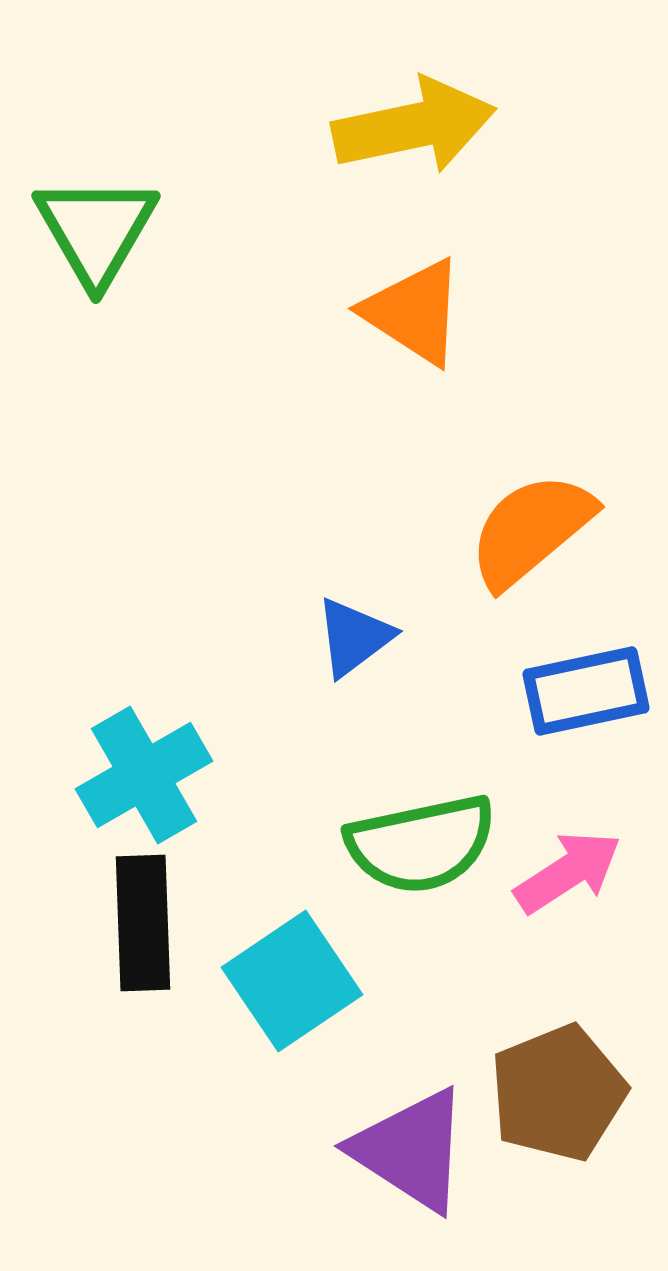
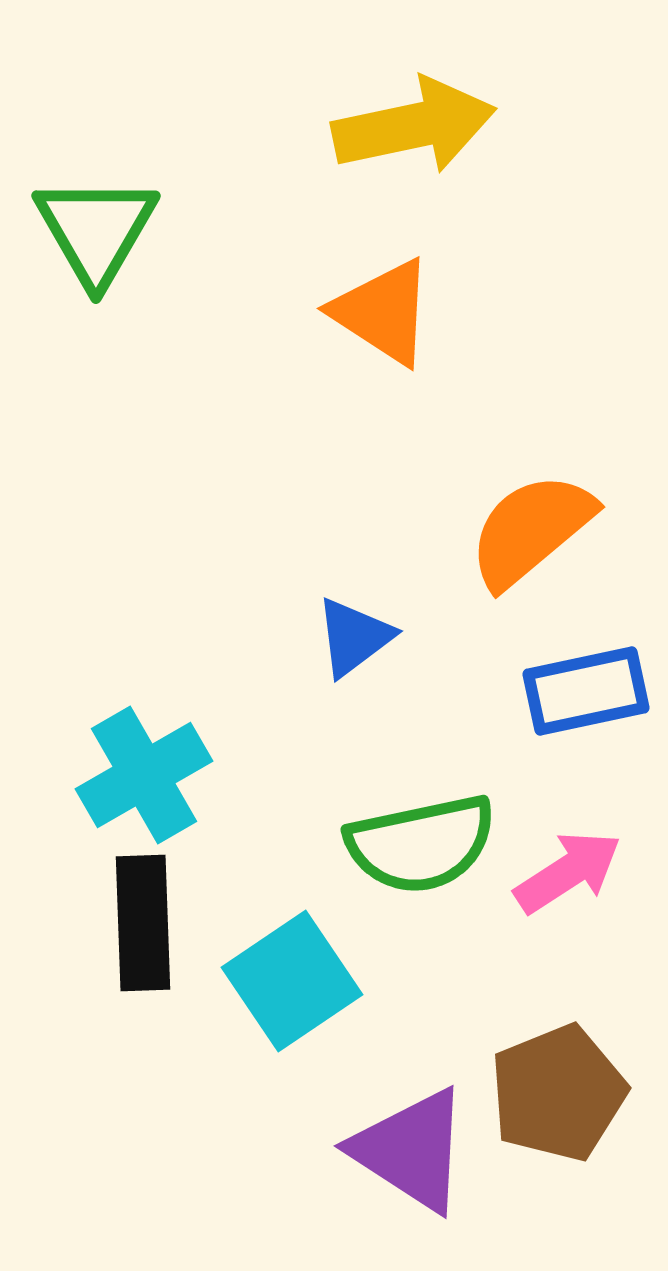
orange triangle: moved 31 px left
